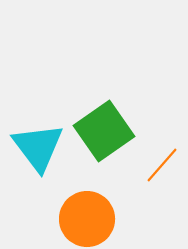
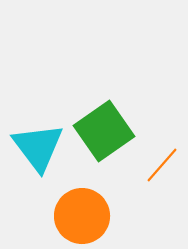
orange circle: moved 5 px left, 3 px up
